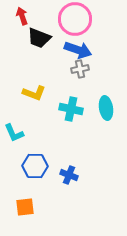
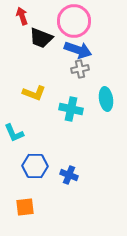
pink circle: moved 1 px left, 2 px down
black trapezoid: moved 2 px right
cyan ellipse: moved 9 px up
